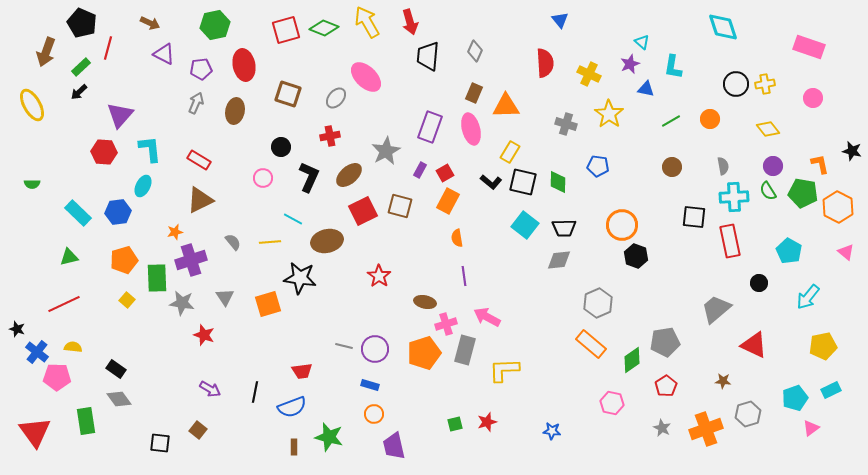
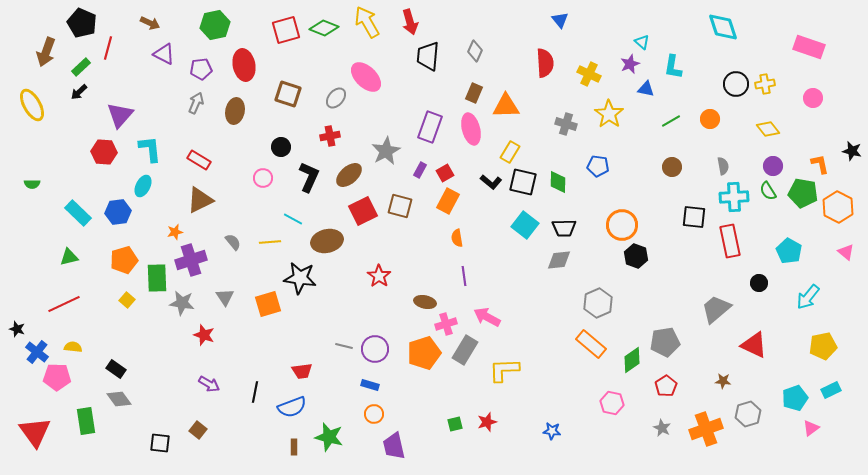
gray rectangle at (465, 350): rotated 16 degrees clockwise
purple arrow at (210, 389): moved 1 px left, 5 px up
